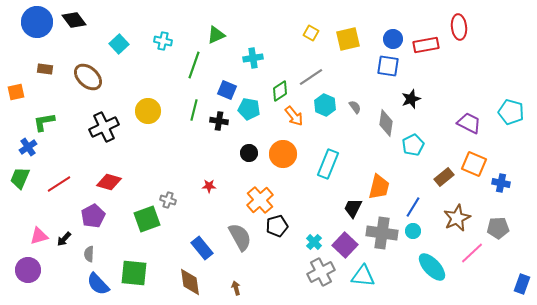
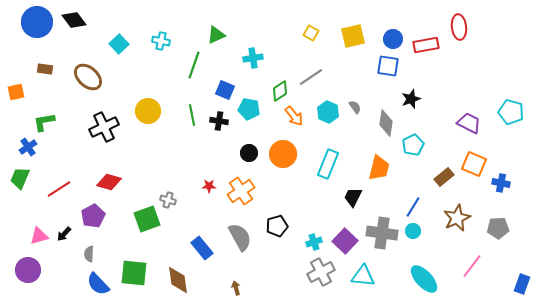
yellow square at (348, 39): moved 5 px right, 3 px up
cyan cross at (163, 41): moved 2 px left
blue square at (227, 90): moved 2 px left
cyan hexagon at (325, 105): moved 3 px right, 7 px down
green line at (194, 110): moved 2 px left, 5 px down; rotated 25 degrees counterclockwise
red line at (59, 184): moved 5 px down
orange trapezoid at (379, 187): moved 19 px up
orange cross at (260, 200): moved 19 px left, 9 px up; rotated 8 degrees clockwise
black trapezoid at (353, 208): moved 11 px up
black arrow at (64, 239): moved 5 px up
cyan cross at (314, 242): rotated 28 degrees clockwise
purple square at (345, 245): moved 4 px up
pink line at (472, 253): moved 13 px down; rotated 10 degrees counterclockwise
cyan ellipse at (432, 267): moved 8 px left, 12 px down
brown diamond at (190, 282): moved 12 px left, 2 px up
